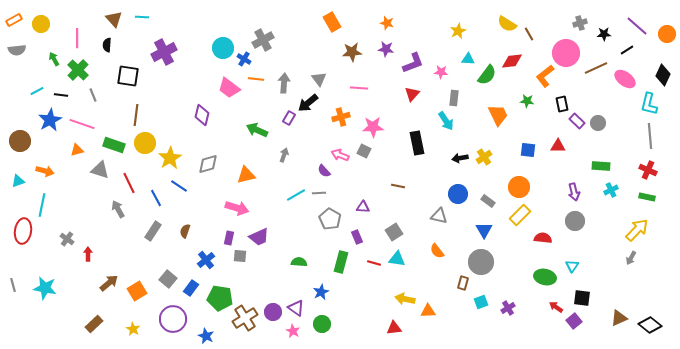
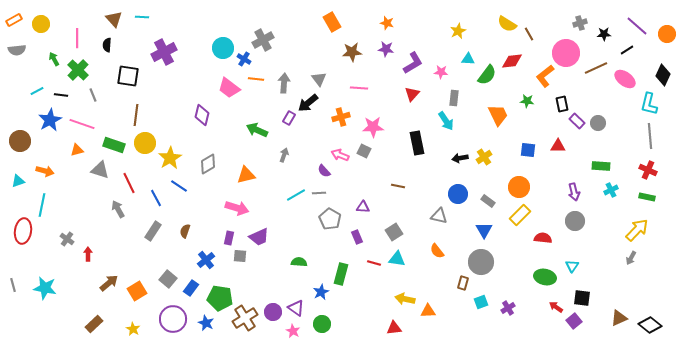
purple L-shape at (413, 63): rotated 10 degrees counterclockwise
gray diamond at (208, 164): rotated 15 degrees counterclockwise
green rectangle at (341, 262): moved 12 px down
blue star at (206, 336): moved 13 px up
